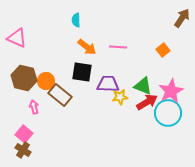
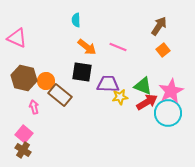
brown arrow: moved 23 px left, 8 px down
pink line: rotated 18 degrees clockwise
